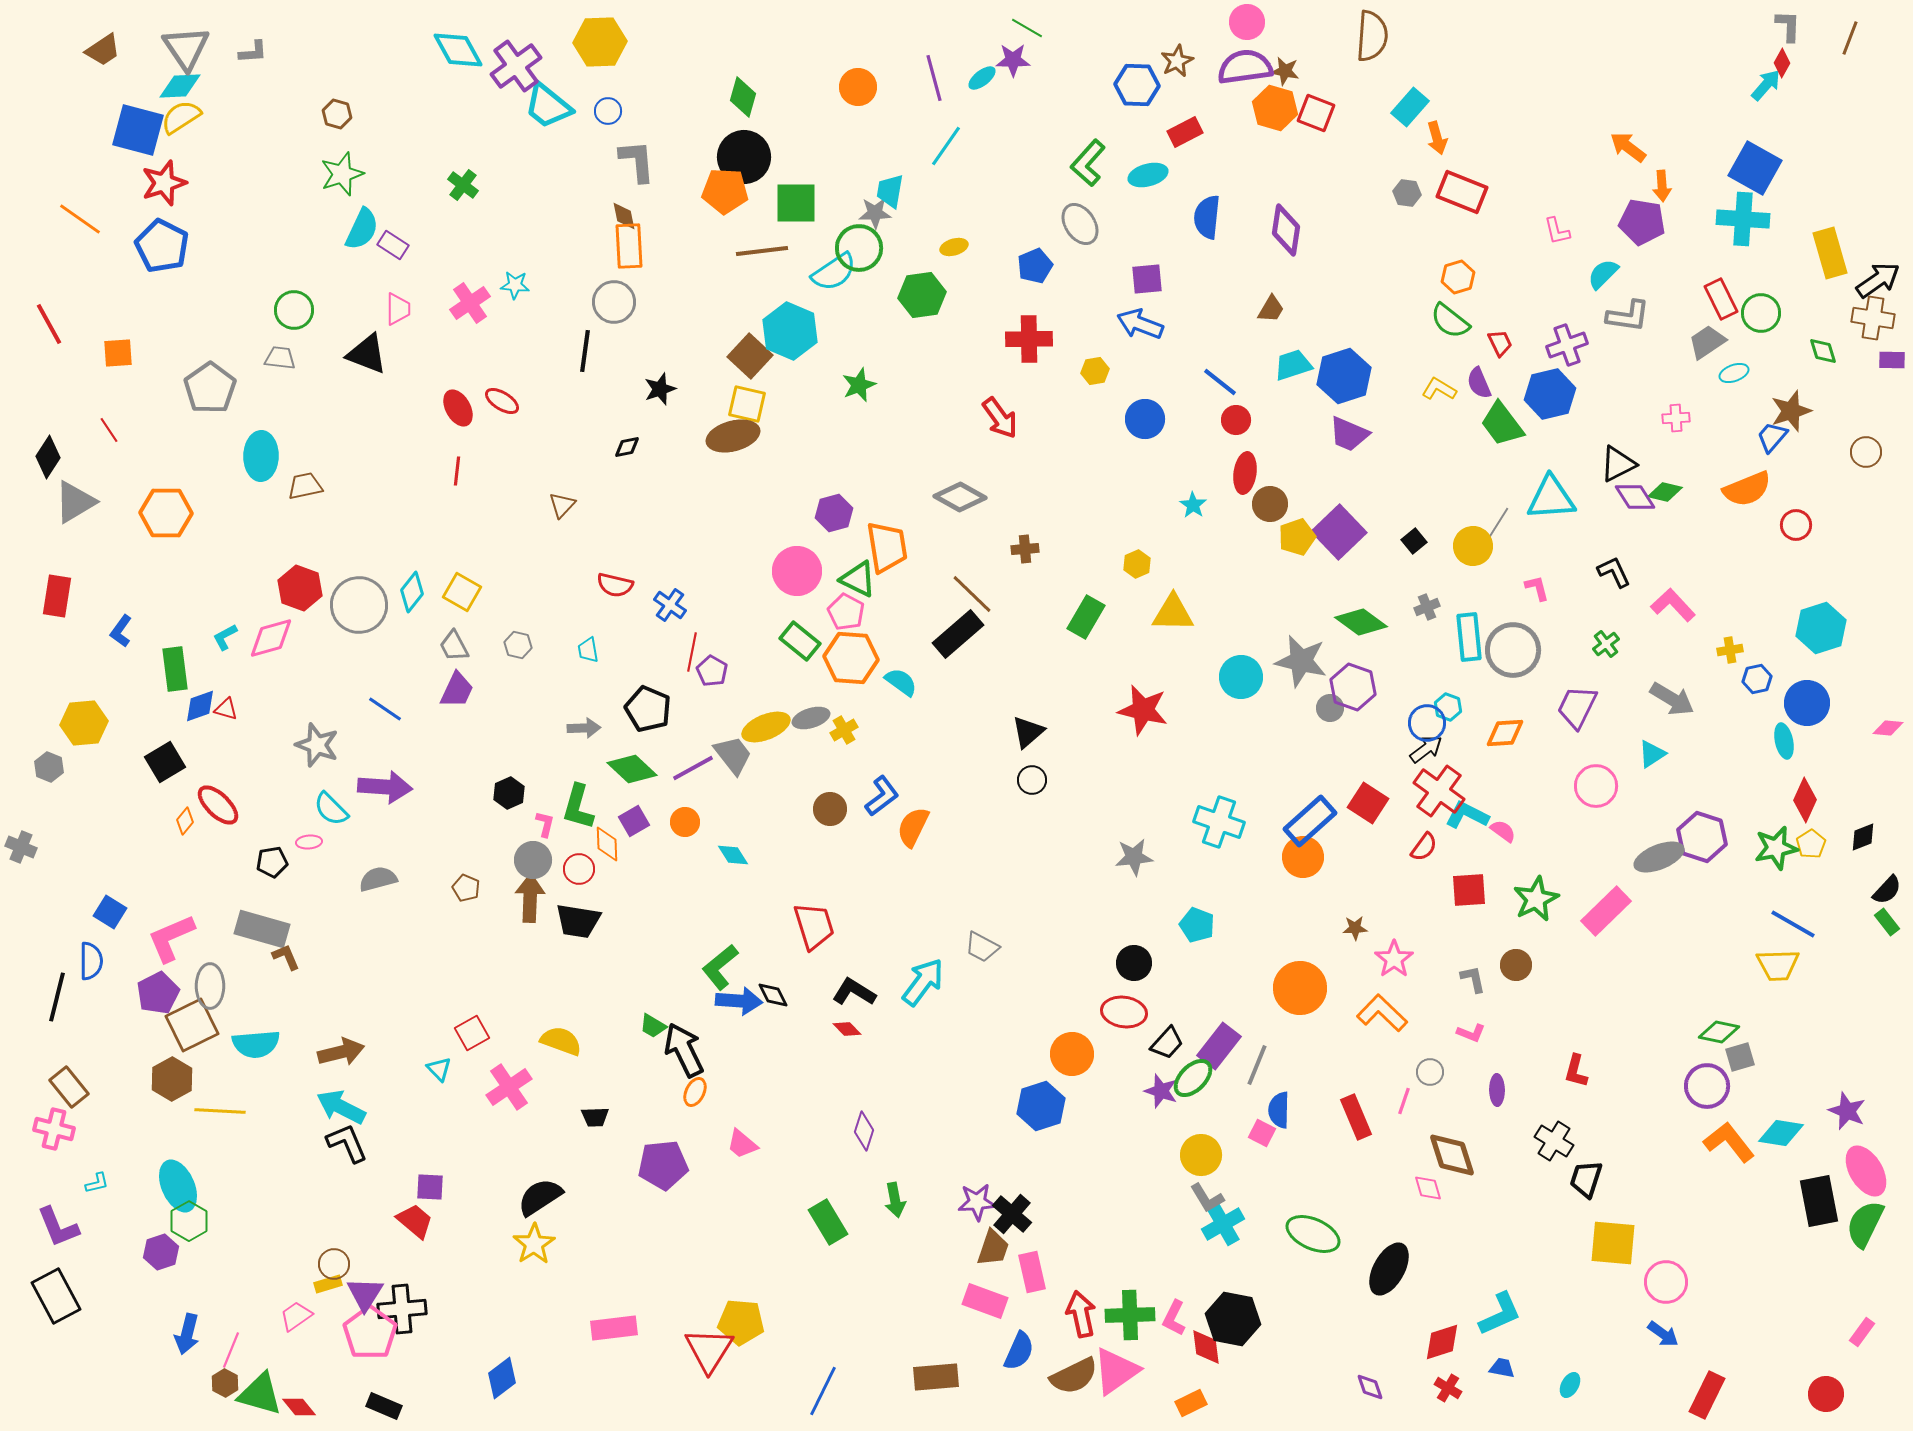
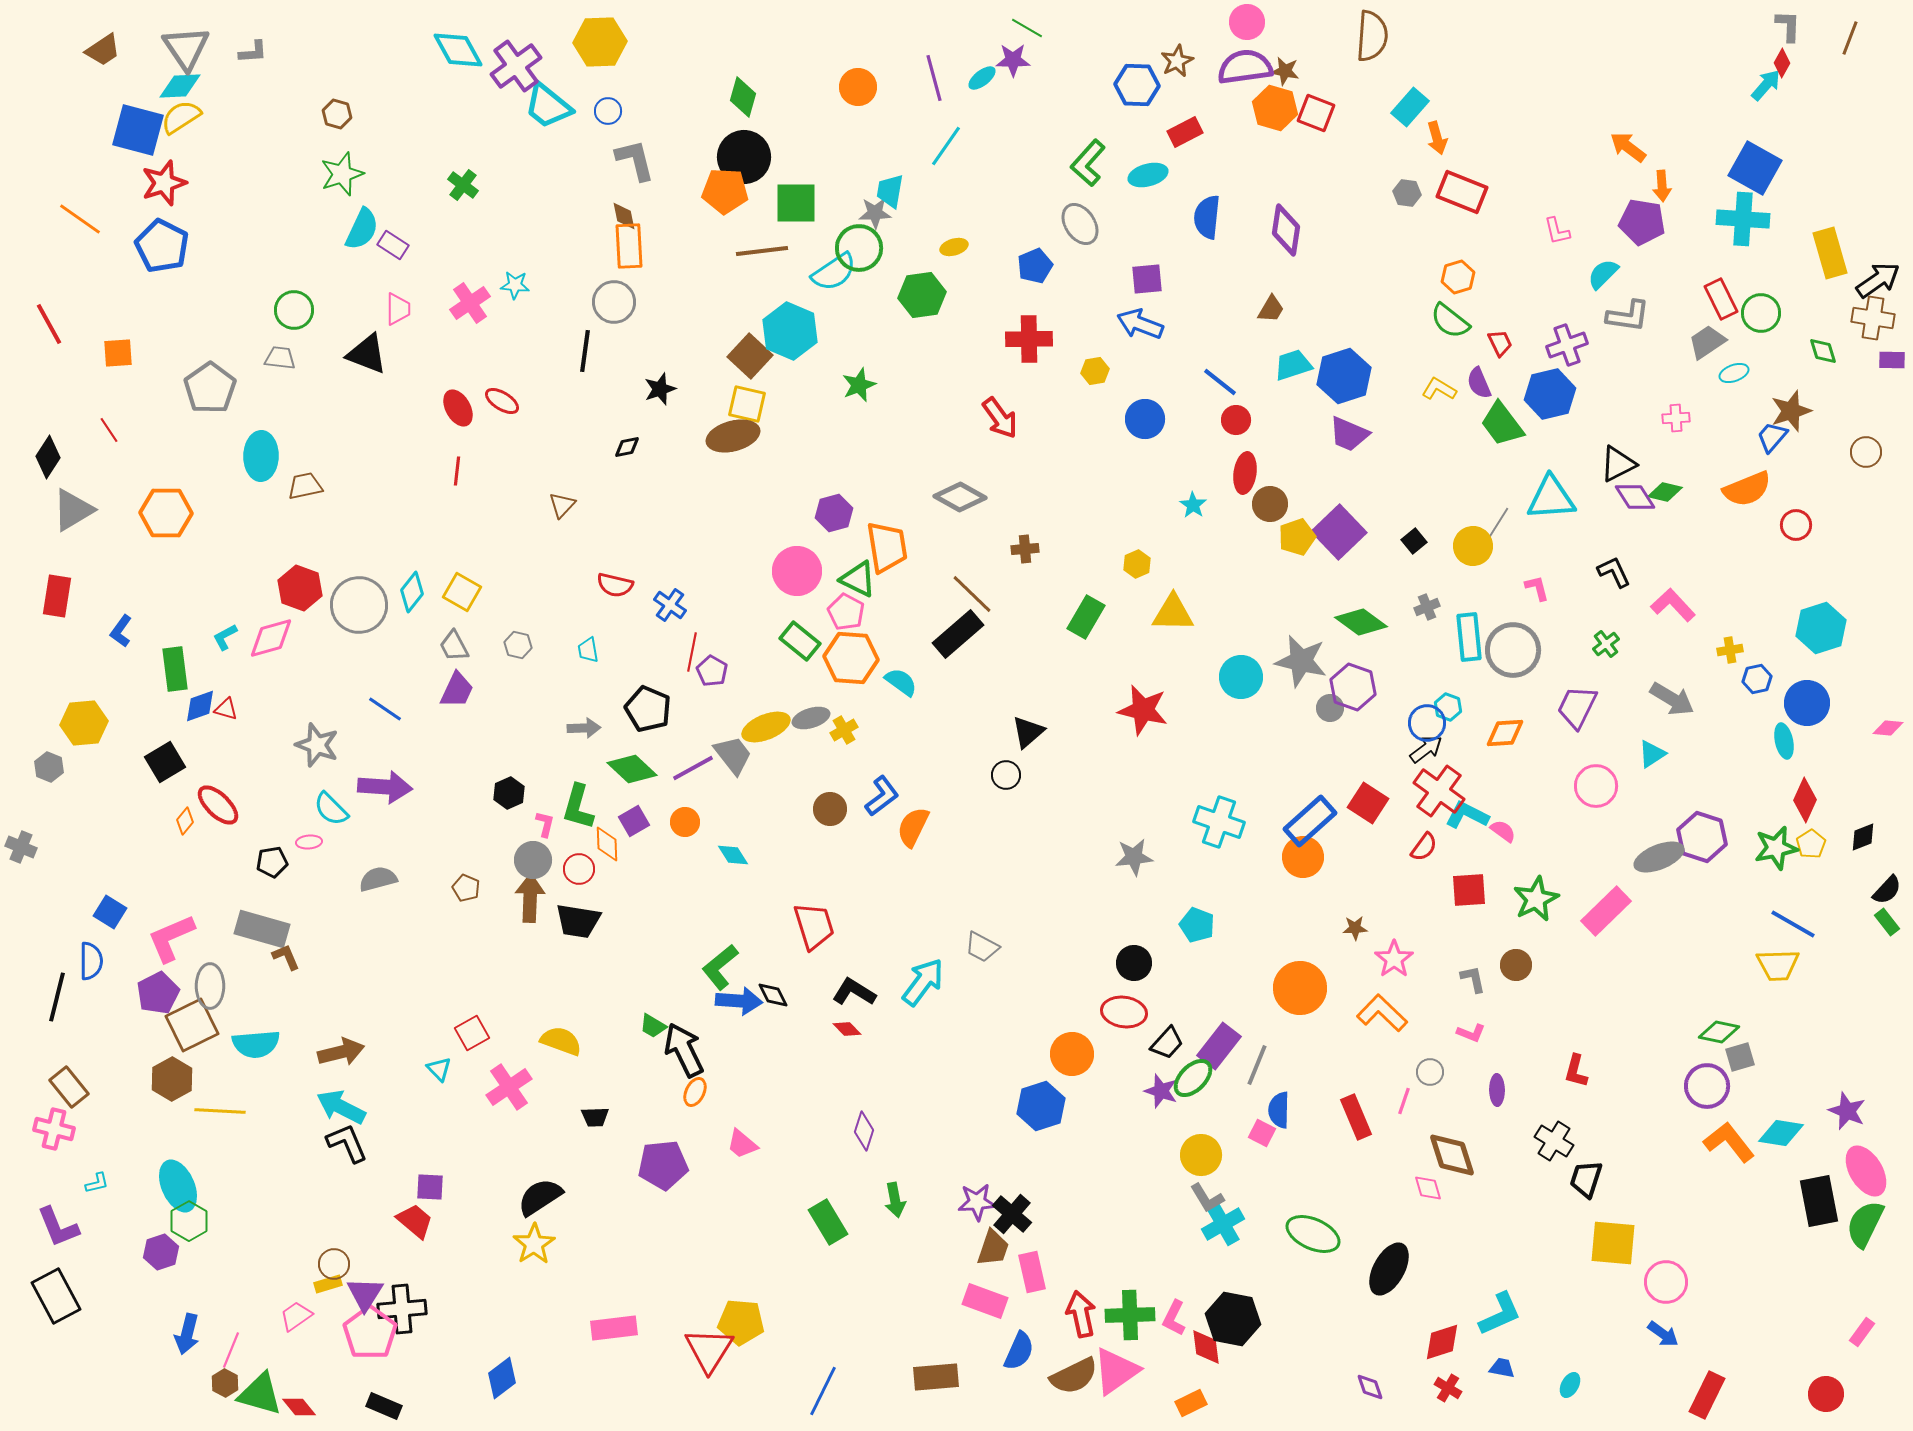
gray L-shape at (637, 161): moved 2 px left, 1 px up; rotated 9 degrees counterclockwise
gray triangle at (75, 502): moved 2 px left, 8 px down
black circle at (1032, 780): moved 26 px left, 5 px up
